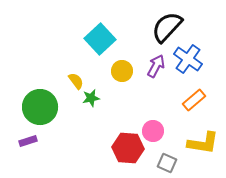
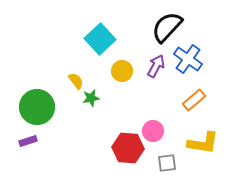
green circle: moved 3 px left
gray square: rotated 30 degrees counterclockwise
